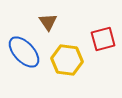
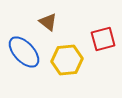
brown triangle: rotated 18 degrees counterclockwise
yellow hexagon: rotated 12 degrees counterclockwise
